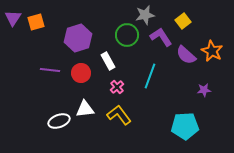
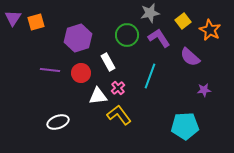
gray star: moved 5 px right, 2 px up
purple L-shape: moved 2 px left, 1 px down
orange star: moved 2 px left, 21 px up
purple semicircle: moved 4 px right, 2 px down
white rectangle: moved 1 px down
pink cross: moved 1 px right, 1 px down
white triangle: moved 13 px right, 13 px up
white ellipse: moved 1 px left, 1 px down
